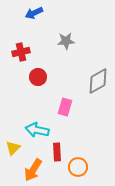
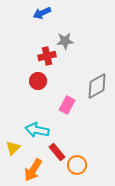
blue arrow: moved 8 px right
gray star: moved 1 px left
red cross: moved 26 px right, 4 px down
red circle: moved 4 px down
gray diamond: moved 1 px left, 5 px down
pink rectangle: moved 2 px right, 2 px up; rotated 12 degrees clockwise
red rectangle: rotated 36 degrees counterclockwise
orange circle: moved 1 px left, 2 px up
